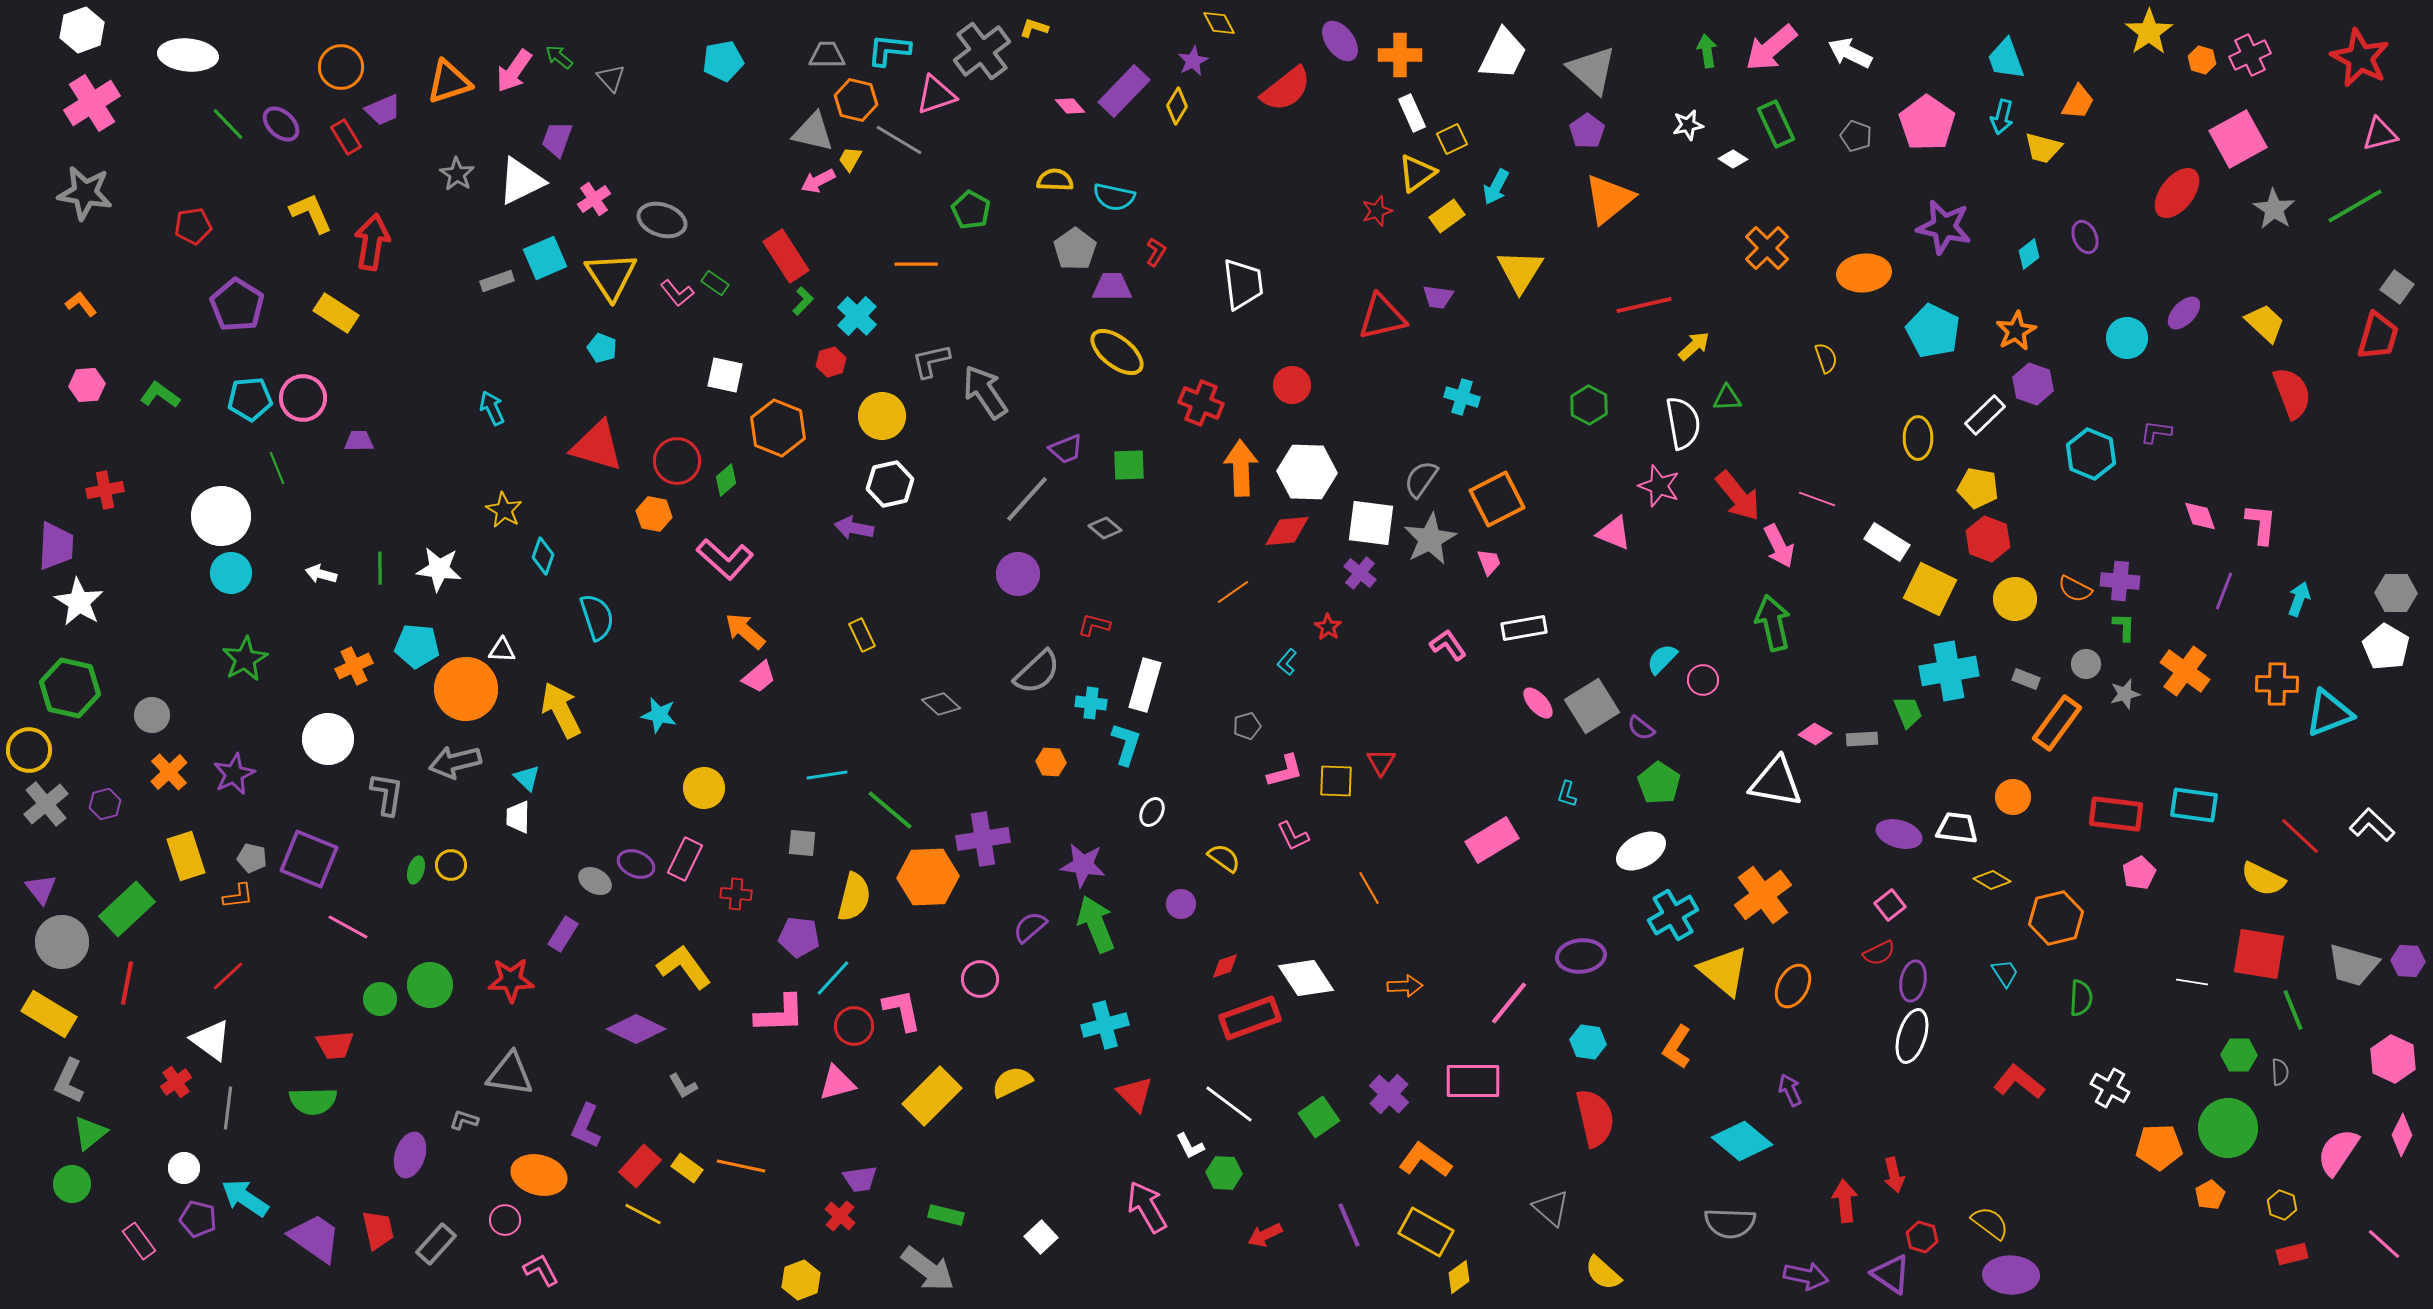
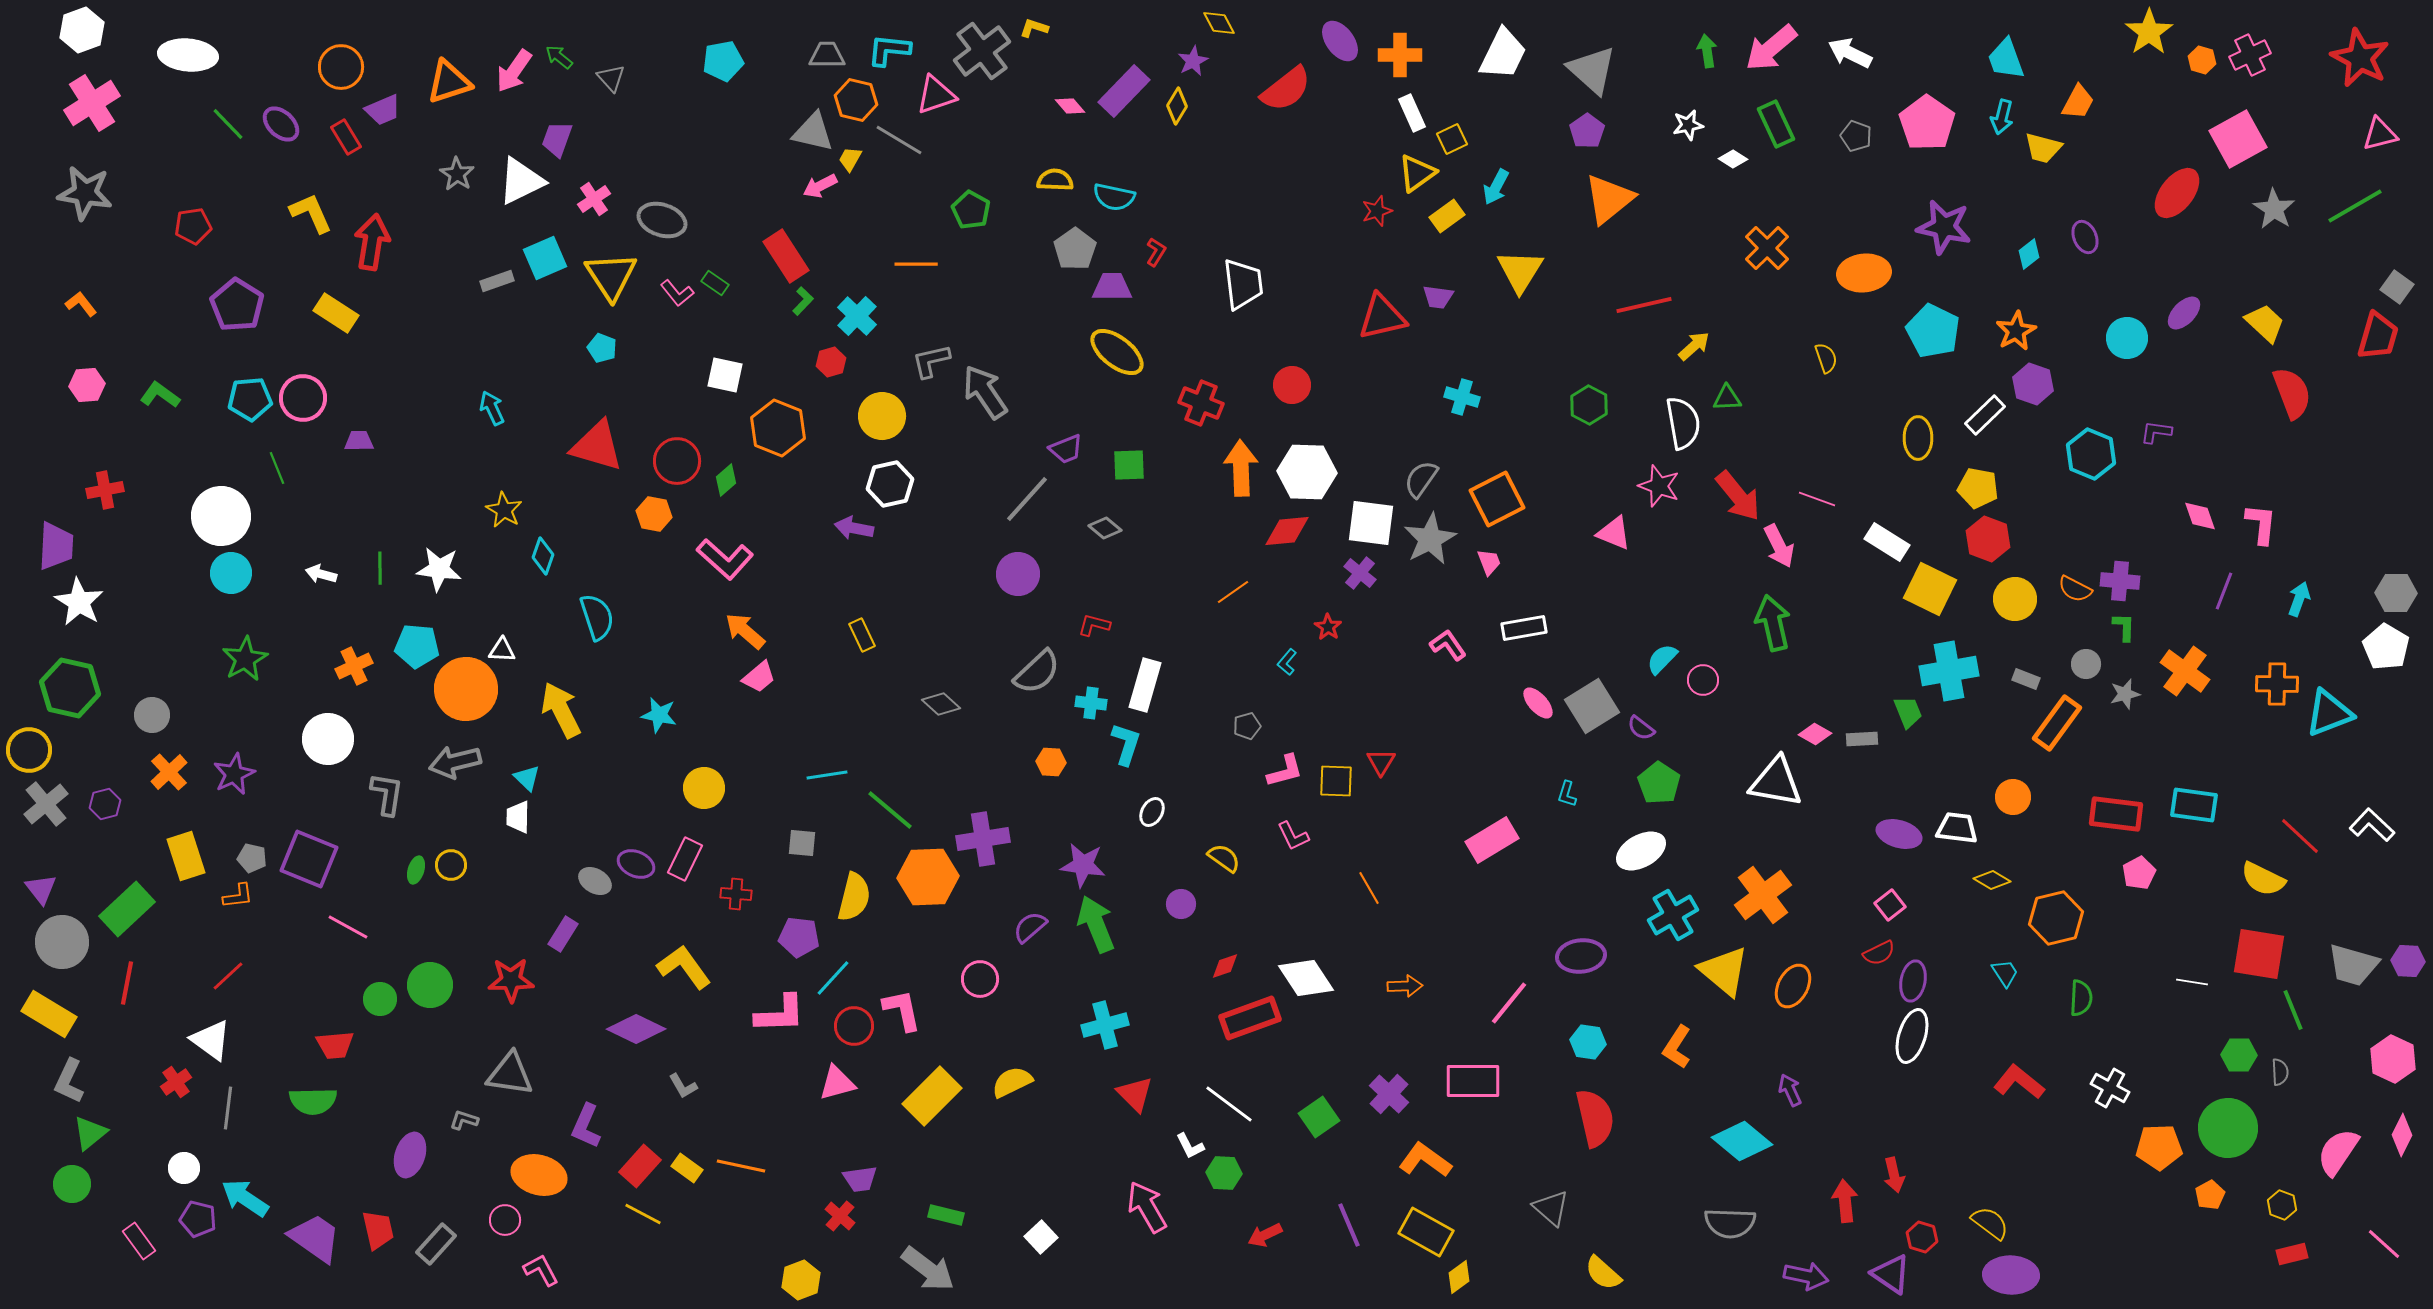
pink arrow at (818, 181): moved 2 px right, 5 px down
